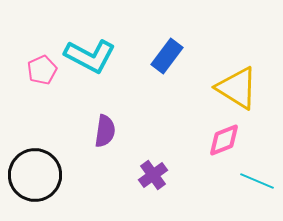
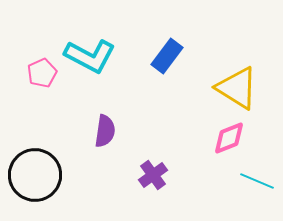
pink pentagon: moved 3 px down
pink diamond: moved 5 px right, 2 px up
